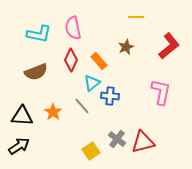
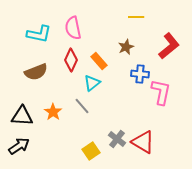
blue cross: moved 30 px right, 22 px up
red triangle: rotated 45 degrees clockwise
